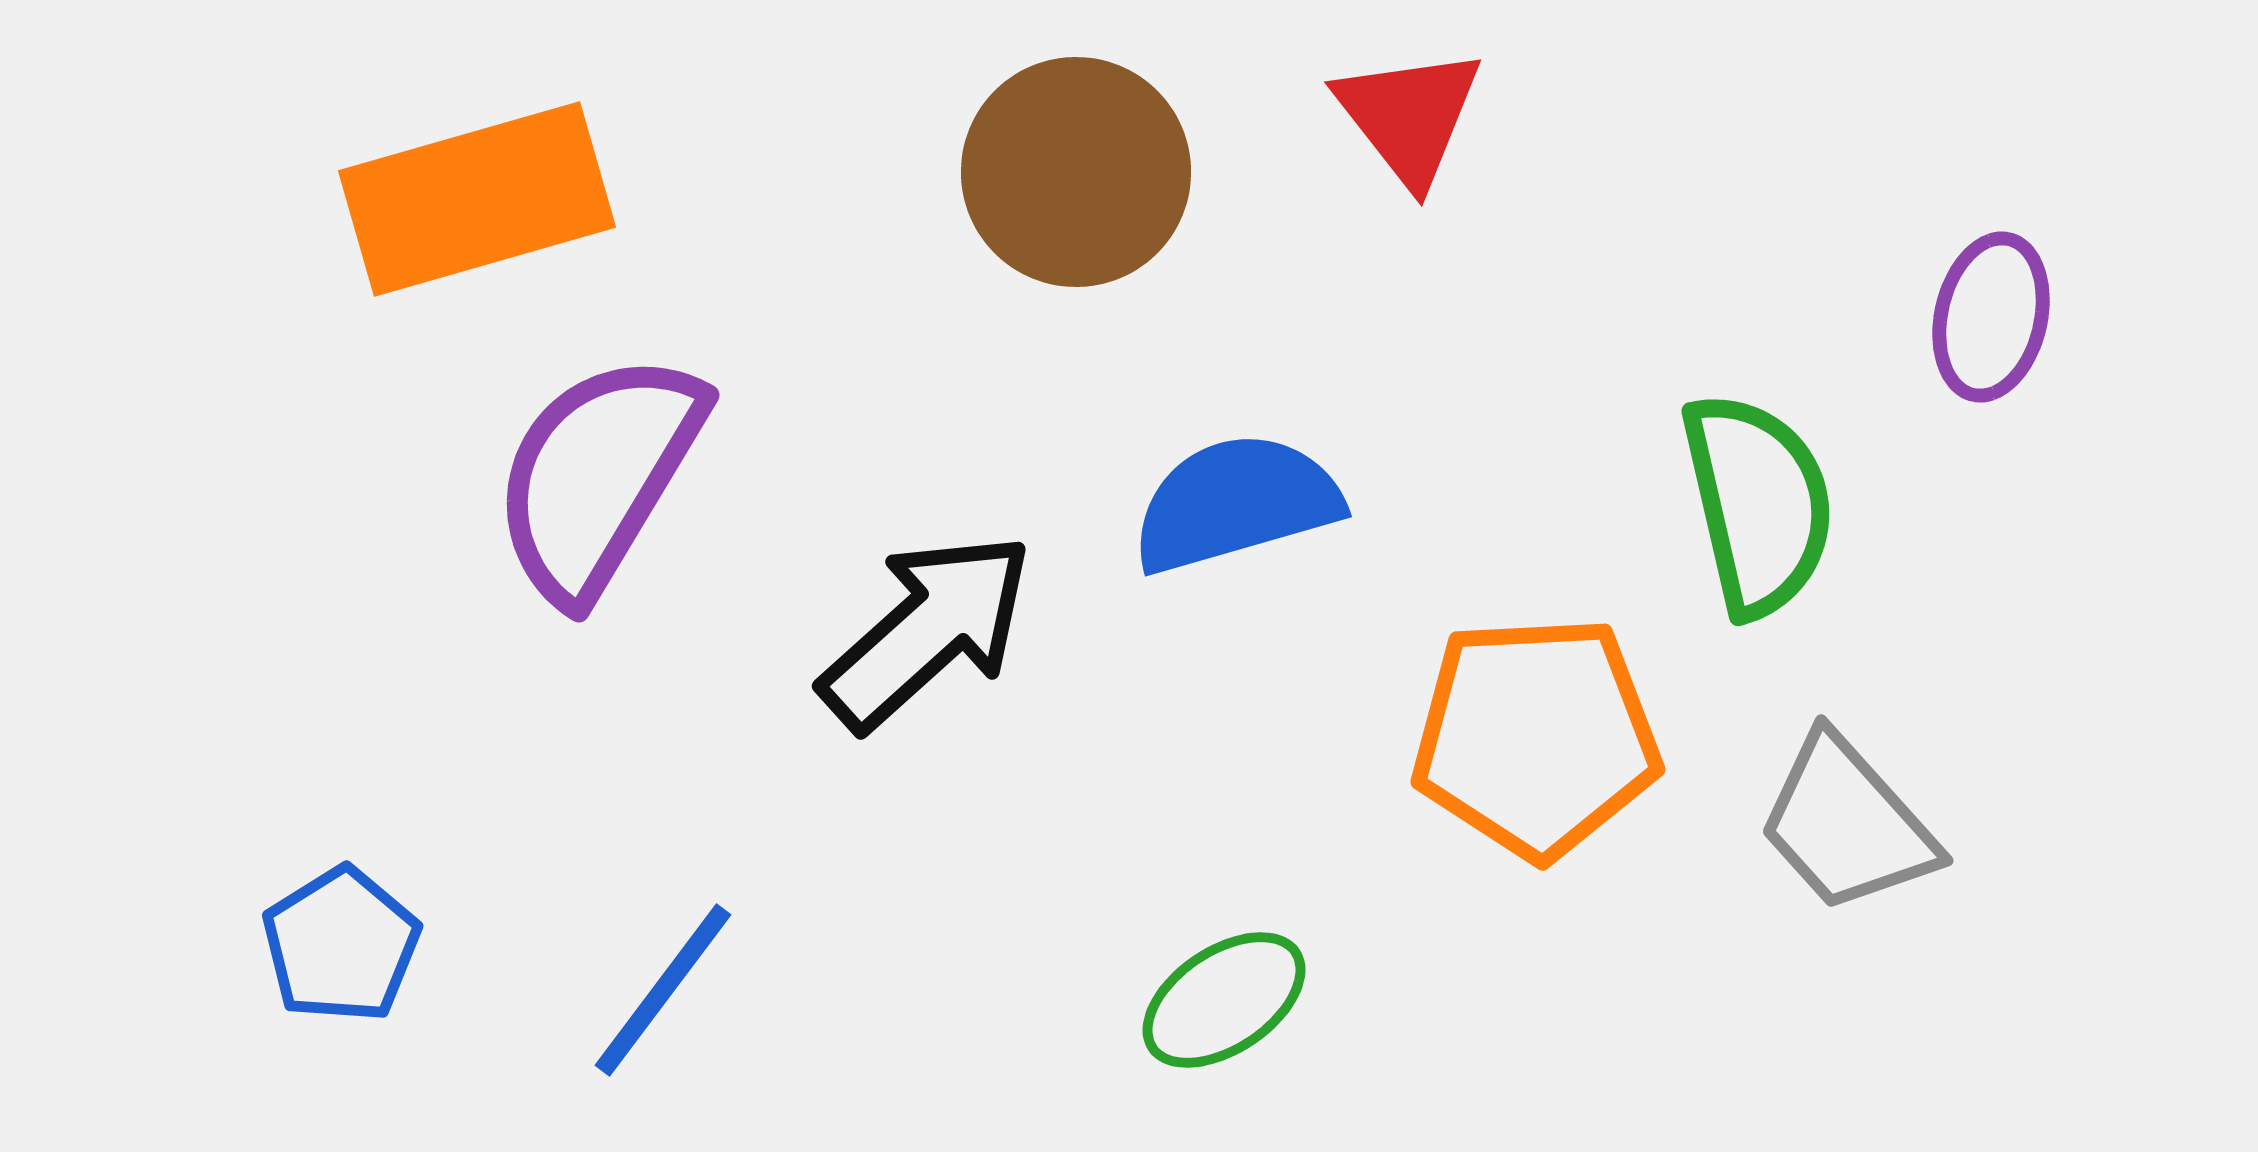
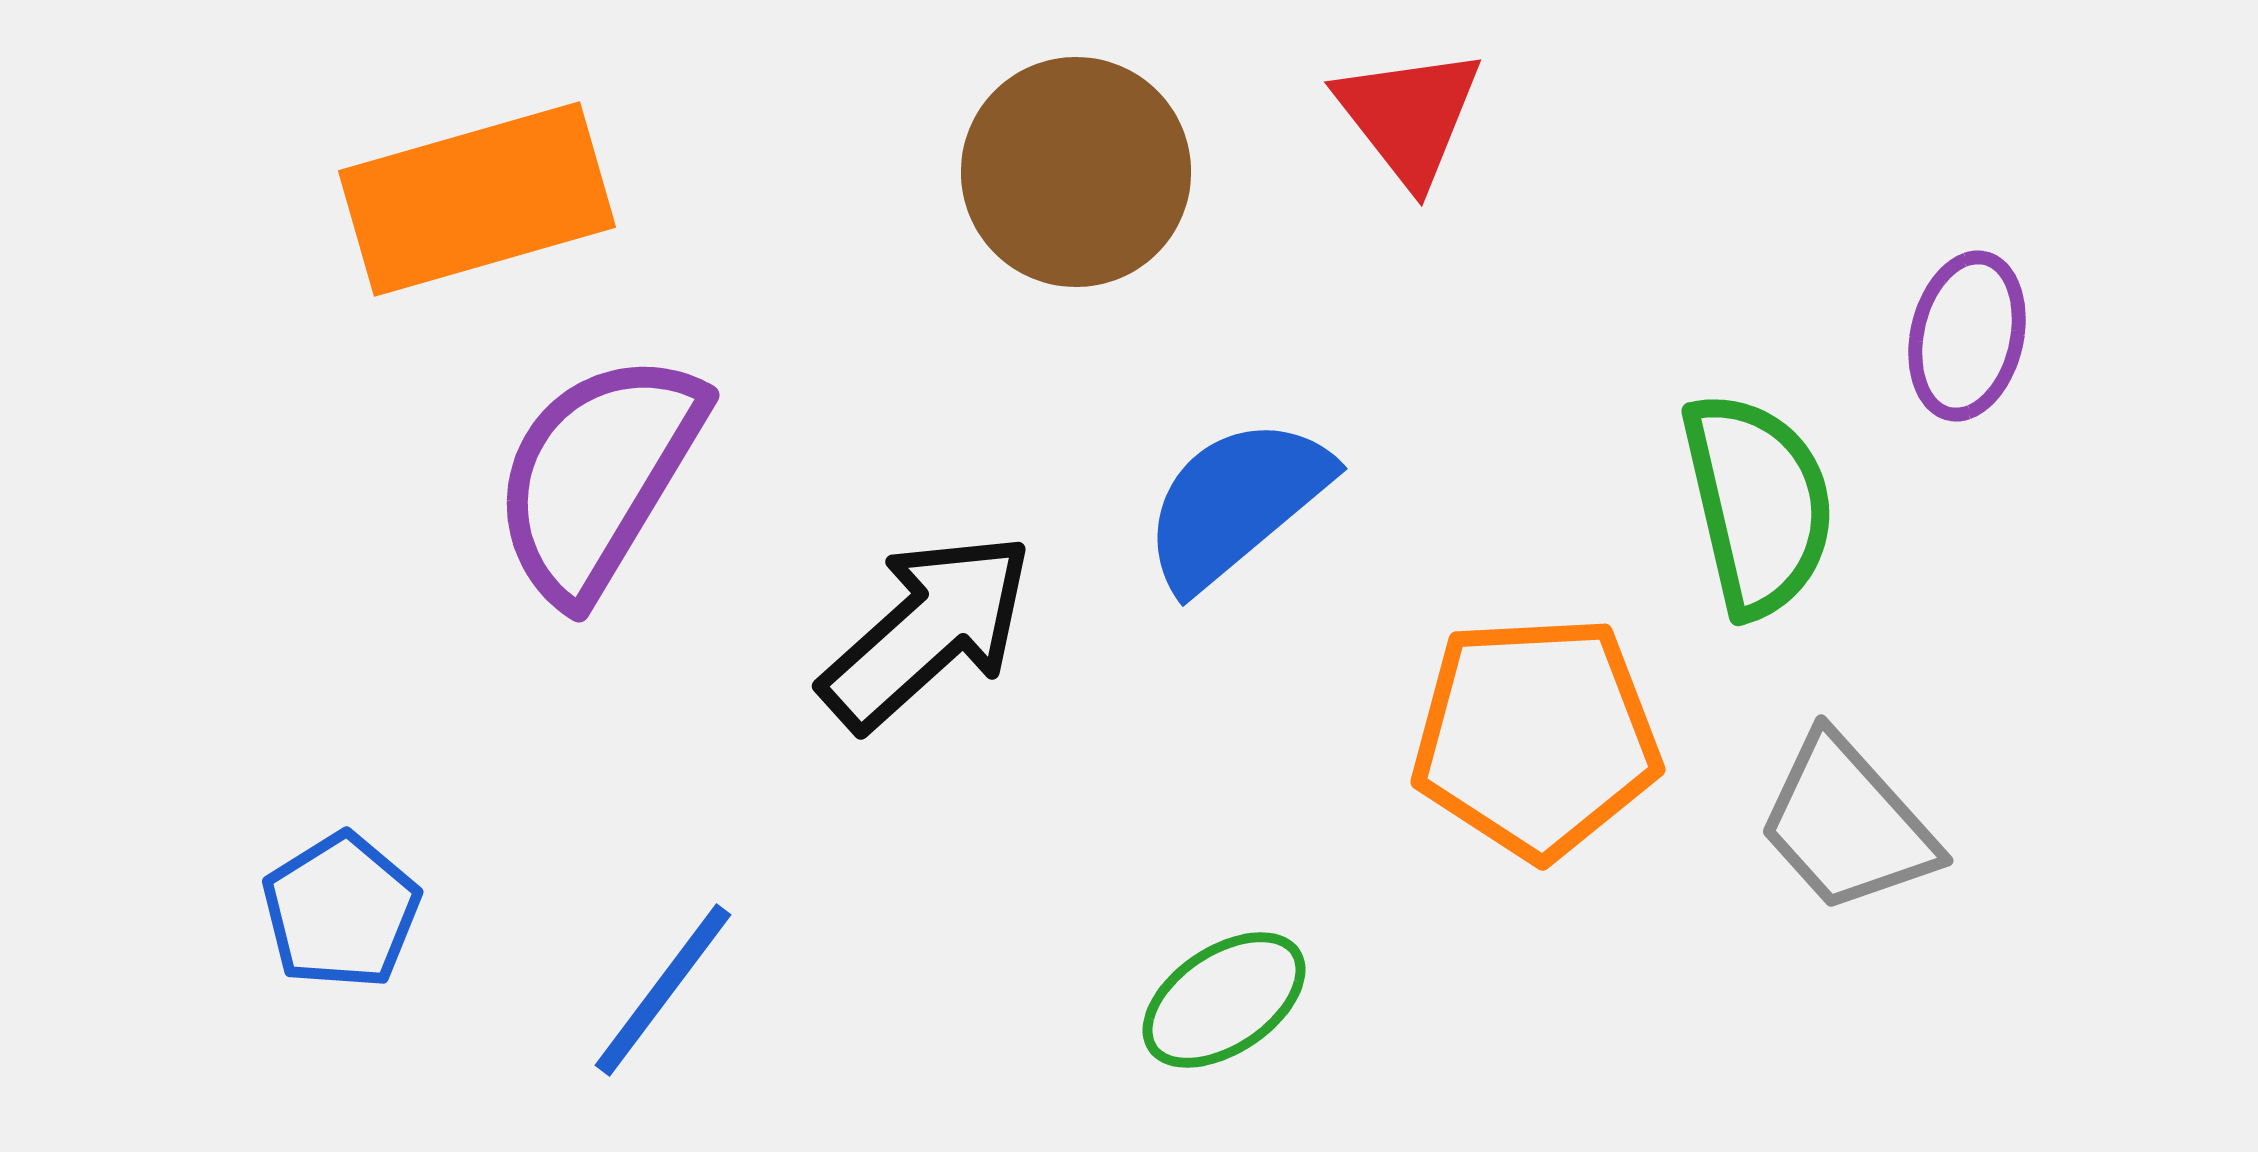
purple ellipse: moved 24 px left, 19 px down
blue semicircle: rotated 24 degrees counterclockwise
blue pentagon: moved 34 px up
